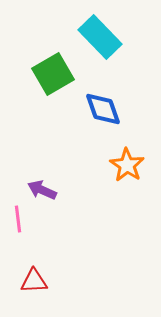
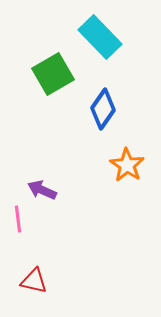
blue diamond: rotated 54 degrees clockwise
red triangle: rotated 16 degrees clockwise
